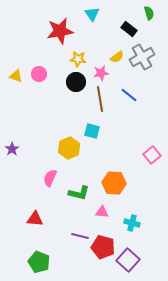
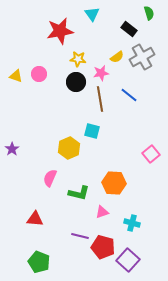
pink square: moved 1 px left, 1 px up
pink triangle: rotated 24 degrees counterclockwise
